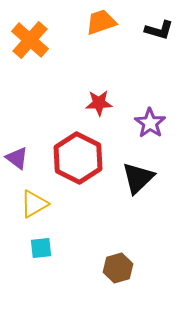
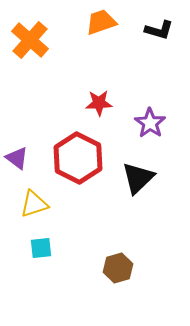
yellow triangle: rotated 12 degrees clockwise
